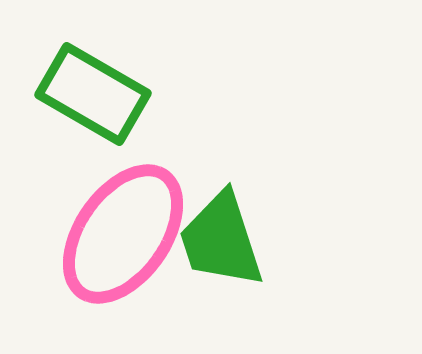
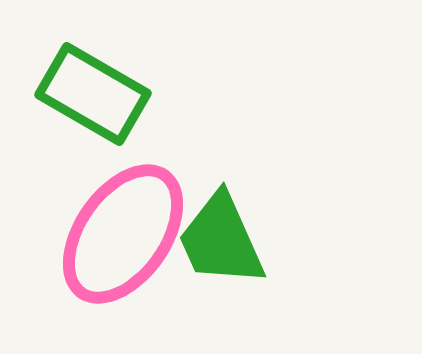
green trapezoid: rotated 6 degrees counterclockwise
